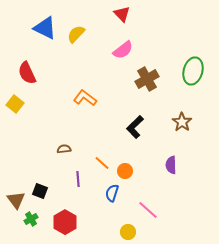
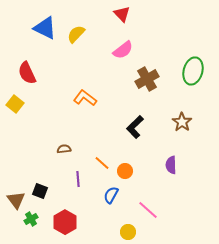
blue semicircle: moved 1 px left, 2 px down; rotated 12 degrees clockwise
